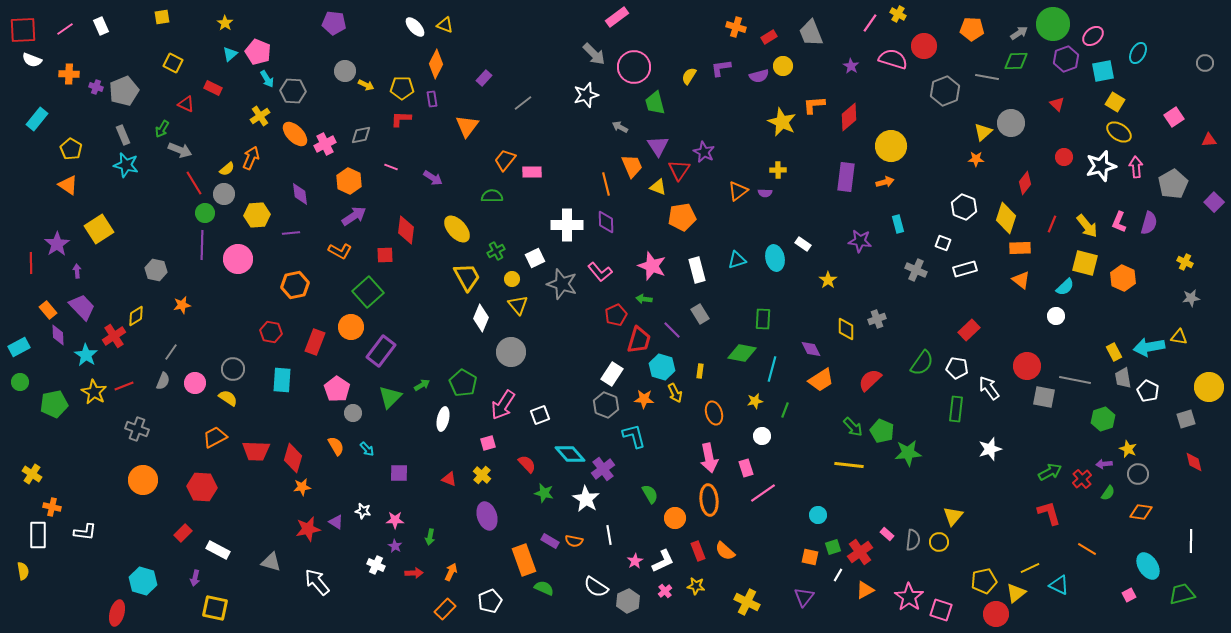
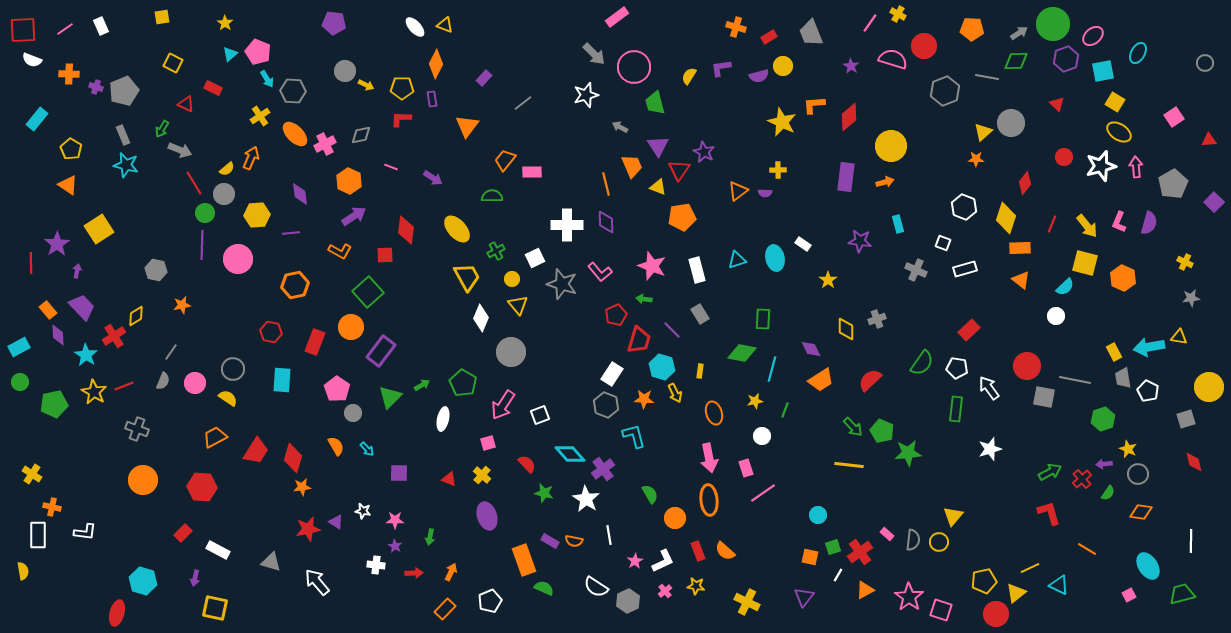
purple arrow at (77, 271): rotated 16 degrees clockwise
red trapezoid at (256, 451): rotated 60 degrees counterclockwise
white cross at (376, 565): rotated 18 degrees counterclockwise
